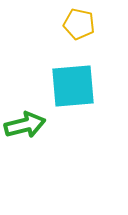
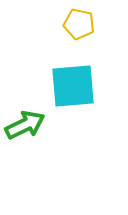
green arrow: rotated 12 degrees counterclockwise
